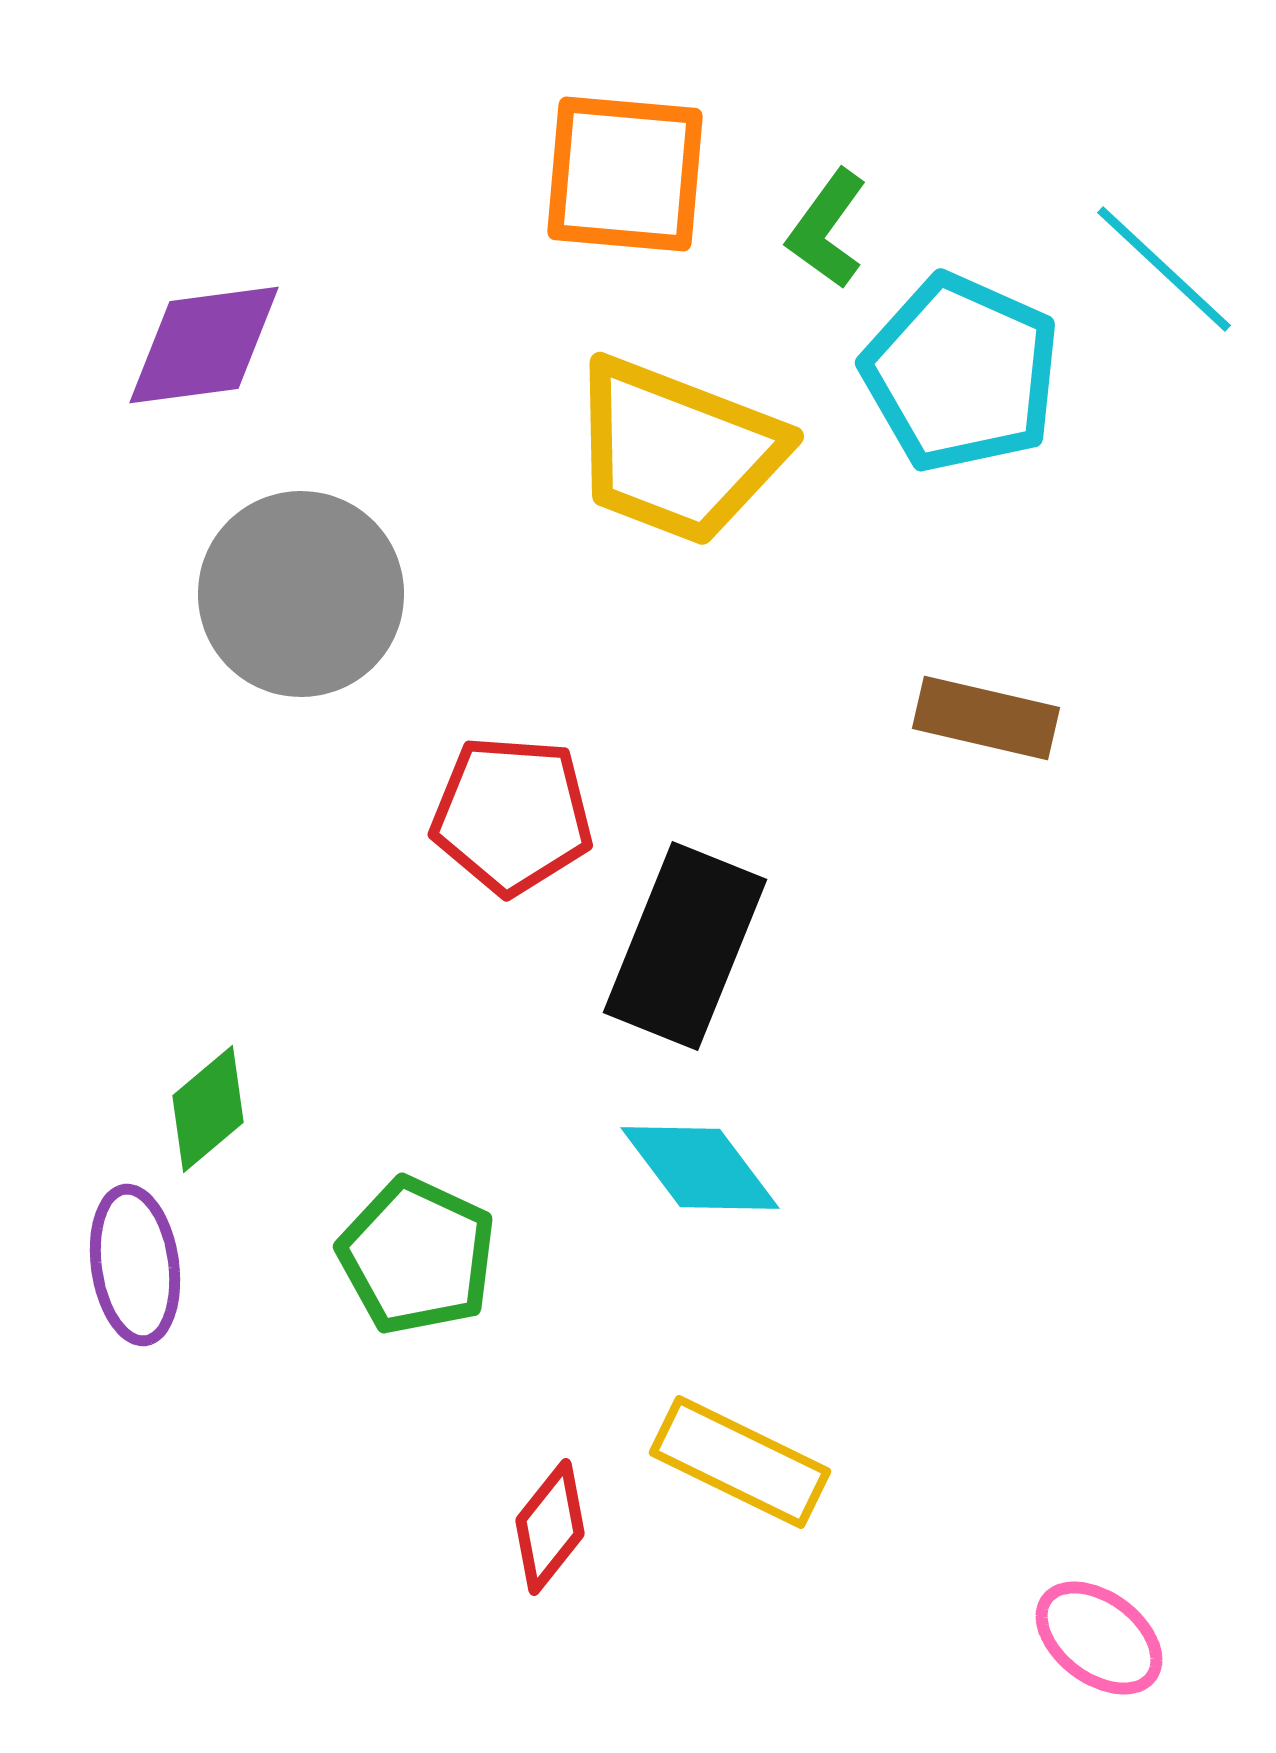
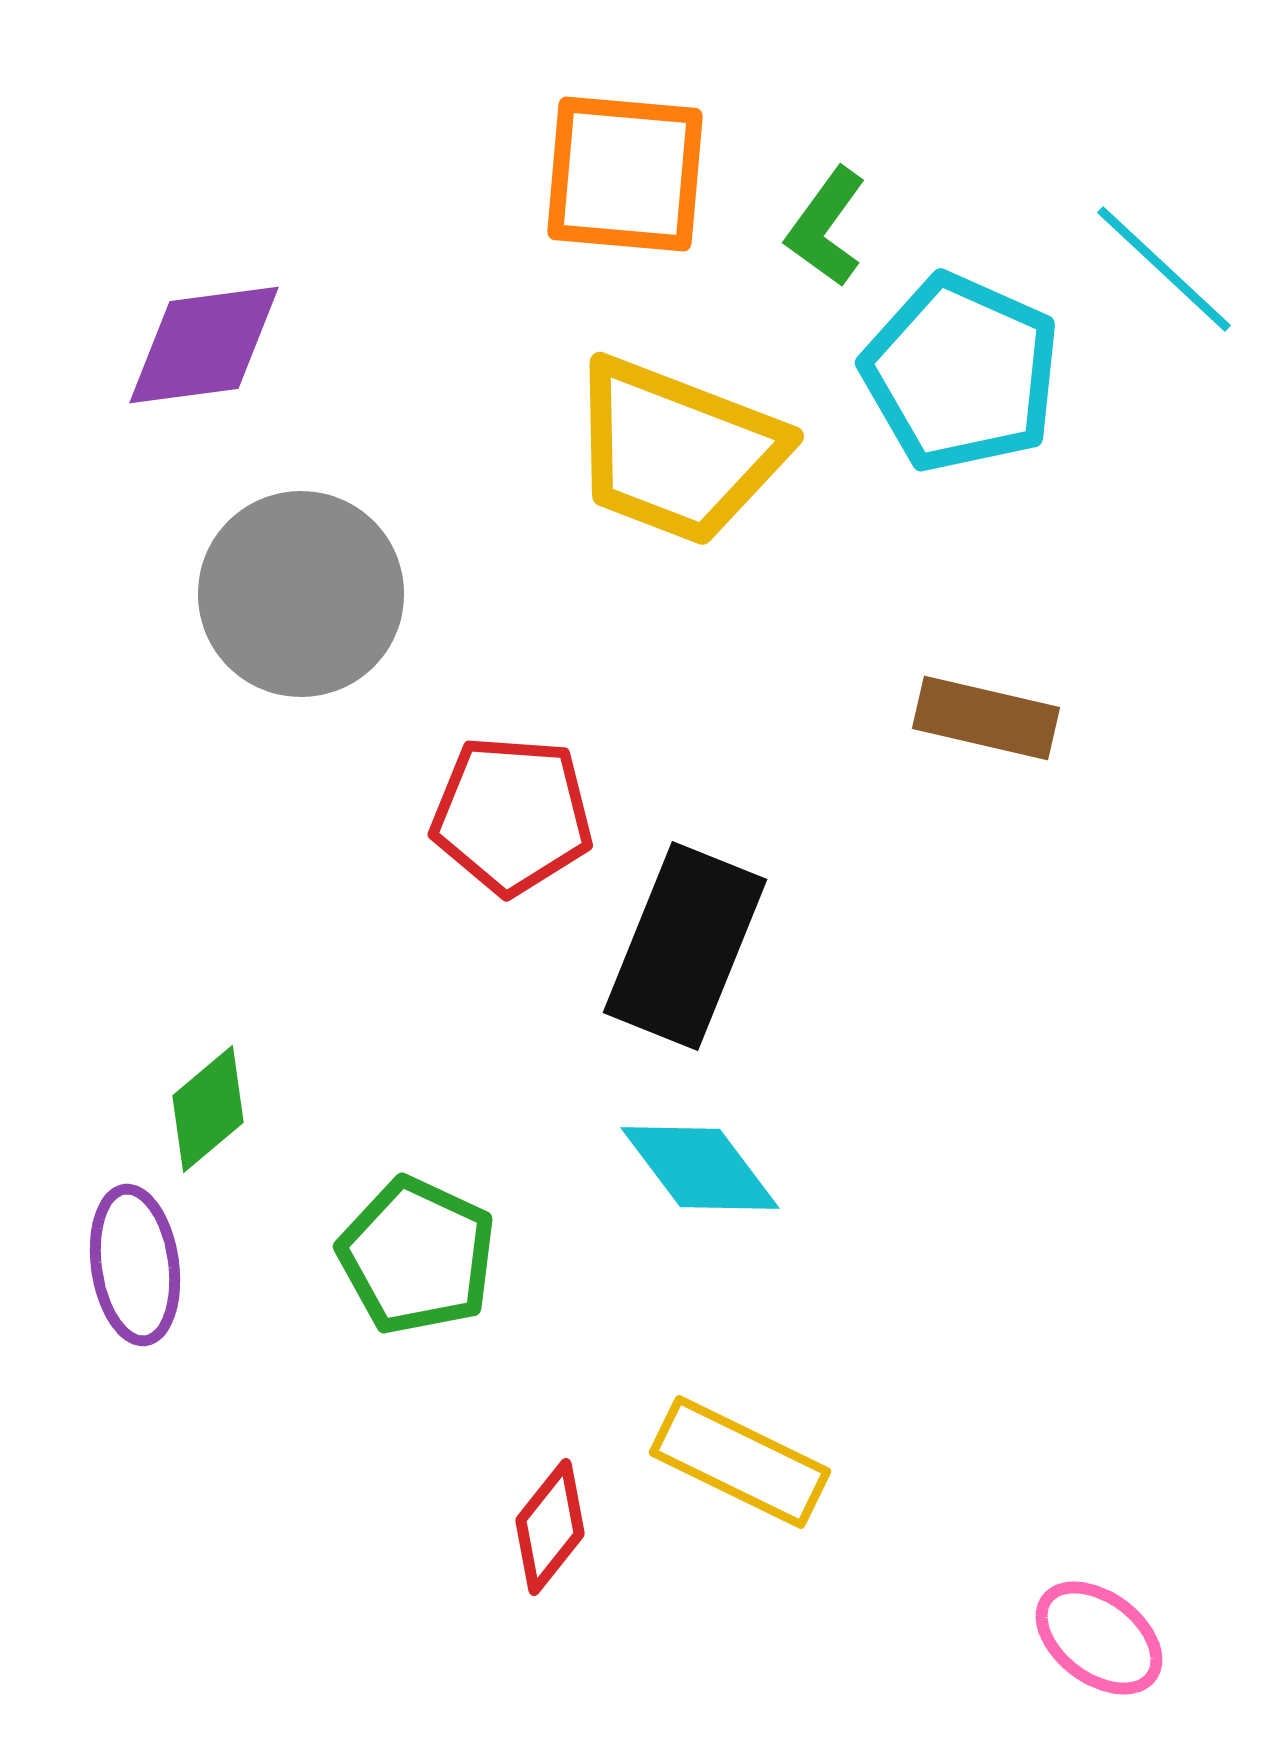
green L-shape: moved 1 px left, 2 px up
